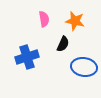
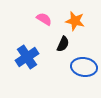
pink semicircle: rotated 49 degrees counterclockwise
blue cross: rotated 15 degrees counterclockwise
